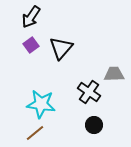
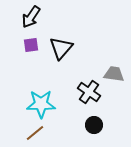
purple square: rotated 28 degrees clockwise
gray trapezoid: rotated 10 degrees clockwise
cyan star: rotated 8 degrees counterclockwise
